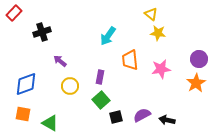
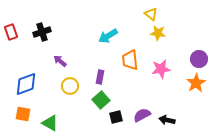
red rectangle: moved 3 px left, 19 px down; rotated 63 degrees counterclockwise
cyan arrow: rotated 24 degrees clockwise
